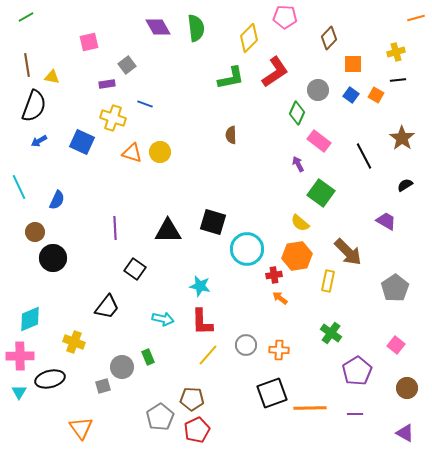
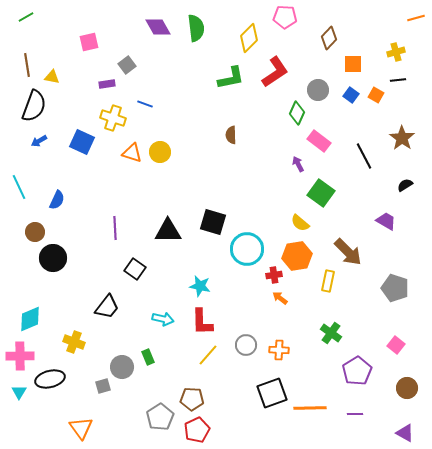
gray pentagon at (395, 288): rotated 20 degrees counterclockwise
